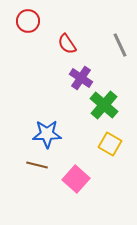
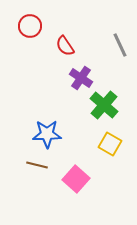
red circle: moved 2 px right, 5 px down
red semicircle: moved 2 px left, 2 px down
